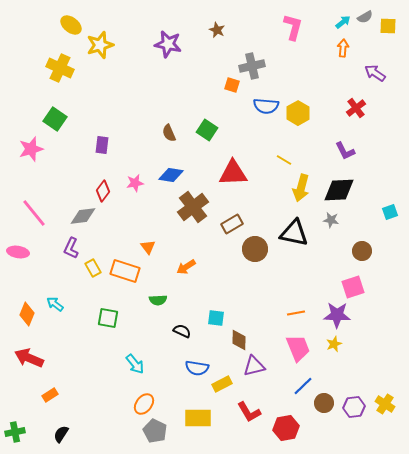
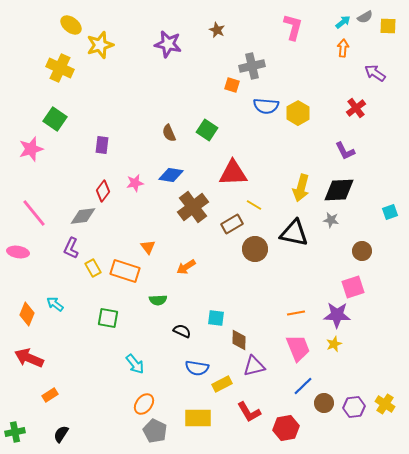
yellow line at (284, 160): moved 30 px left, 45 px down
